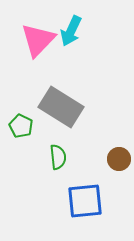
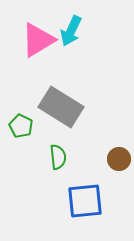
pink triangle: rotated 15 degrees clockwise
